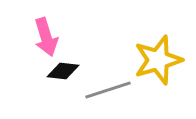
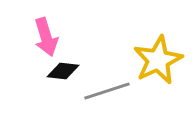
yellow star: rotated 9 degrees counterclockwise
gray line: moved 1 px left, 1 px down
